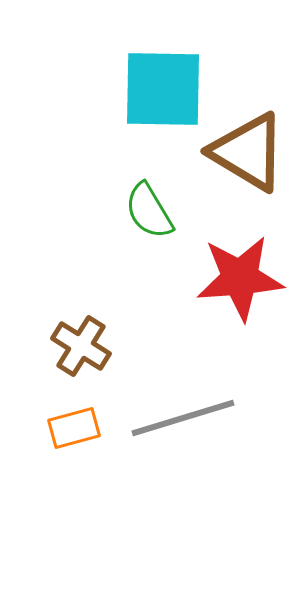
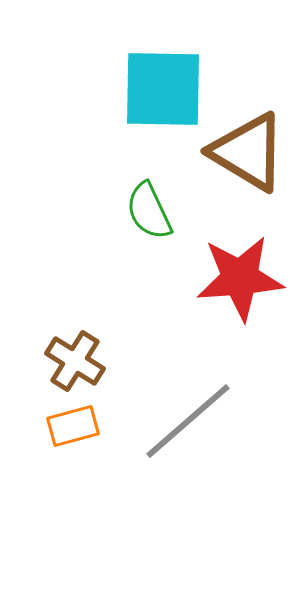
green semicircle: rotated 6 degrees clockwise
brown cross: moved 6 px left, 15 px down
gray line: moved 5 px right, 3 px down; rotated 24 degrees counterclockwise
orange rectangle: moved 1 px left, 2 px up
